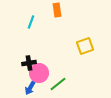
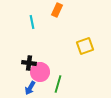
orange rectangle: rotated 32 degrees clockwise
cyan line: moved 1 px right; rotated 32 degrees counterclockwise
black cross: rotated 16 degrees clockwise
pink circle: moved 1 px right, 1 px up
green line: rotated 36 degrees counterclockwise
